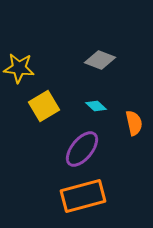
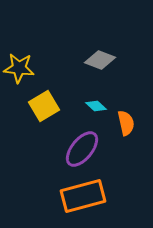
orange semicircle: moved 8 px left
